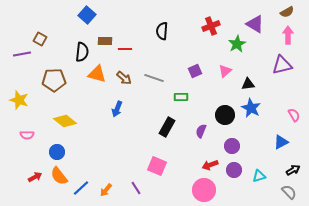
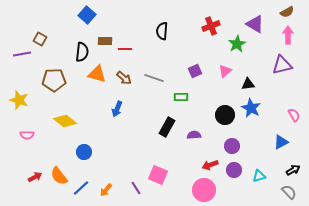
purple semicircle at (201, 131): moved 7 px left, 4 px down; rotated 64 degrees clockwise
blue circle at (57, 152): moved 27 px right
pink square at (157, 166): moved 1 px right, 9 px down
